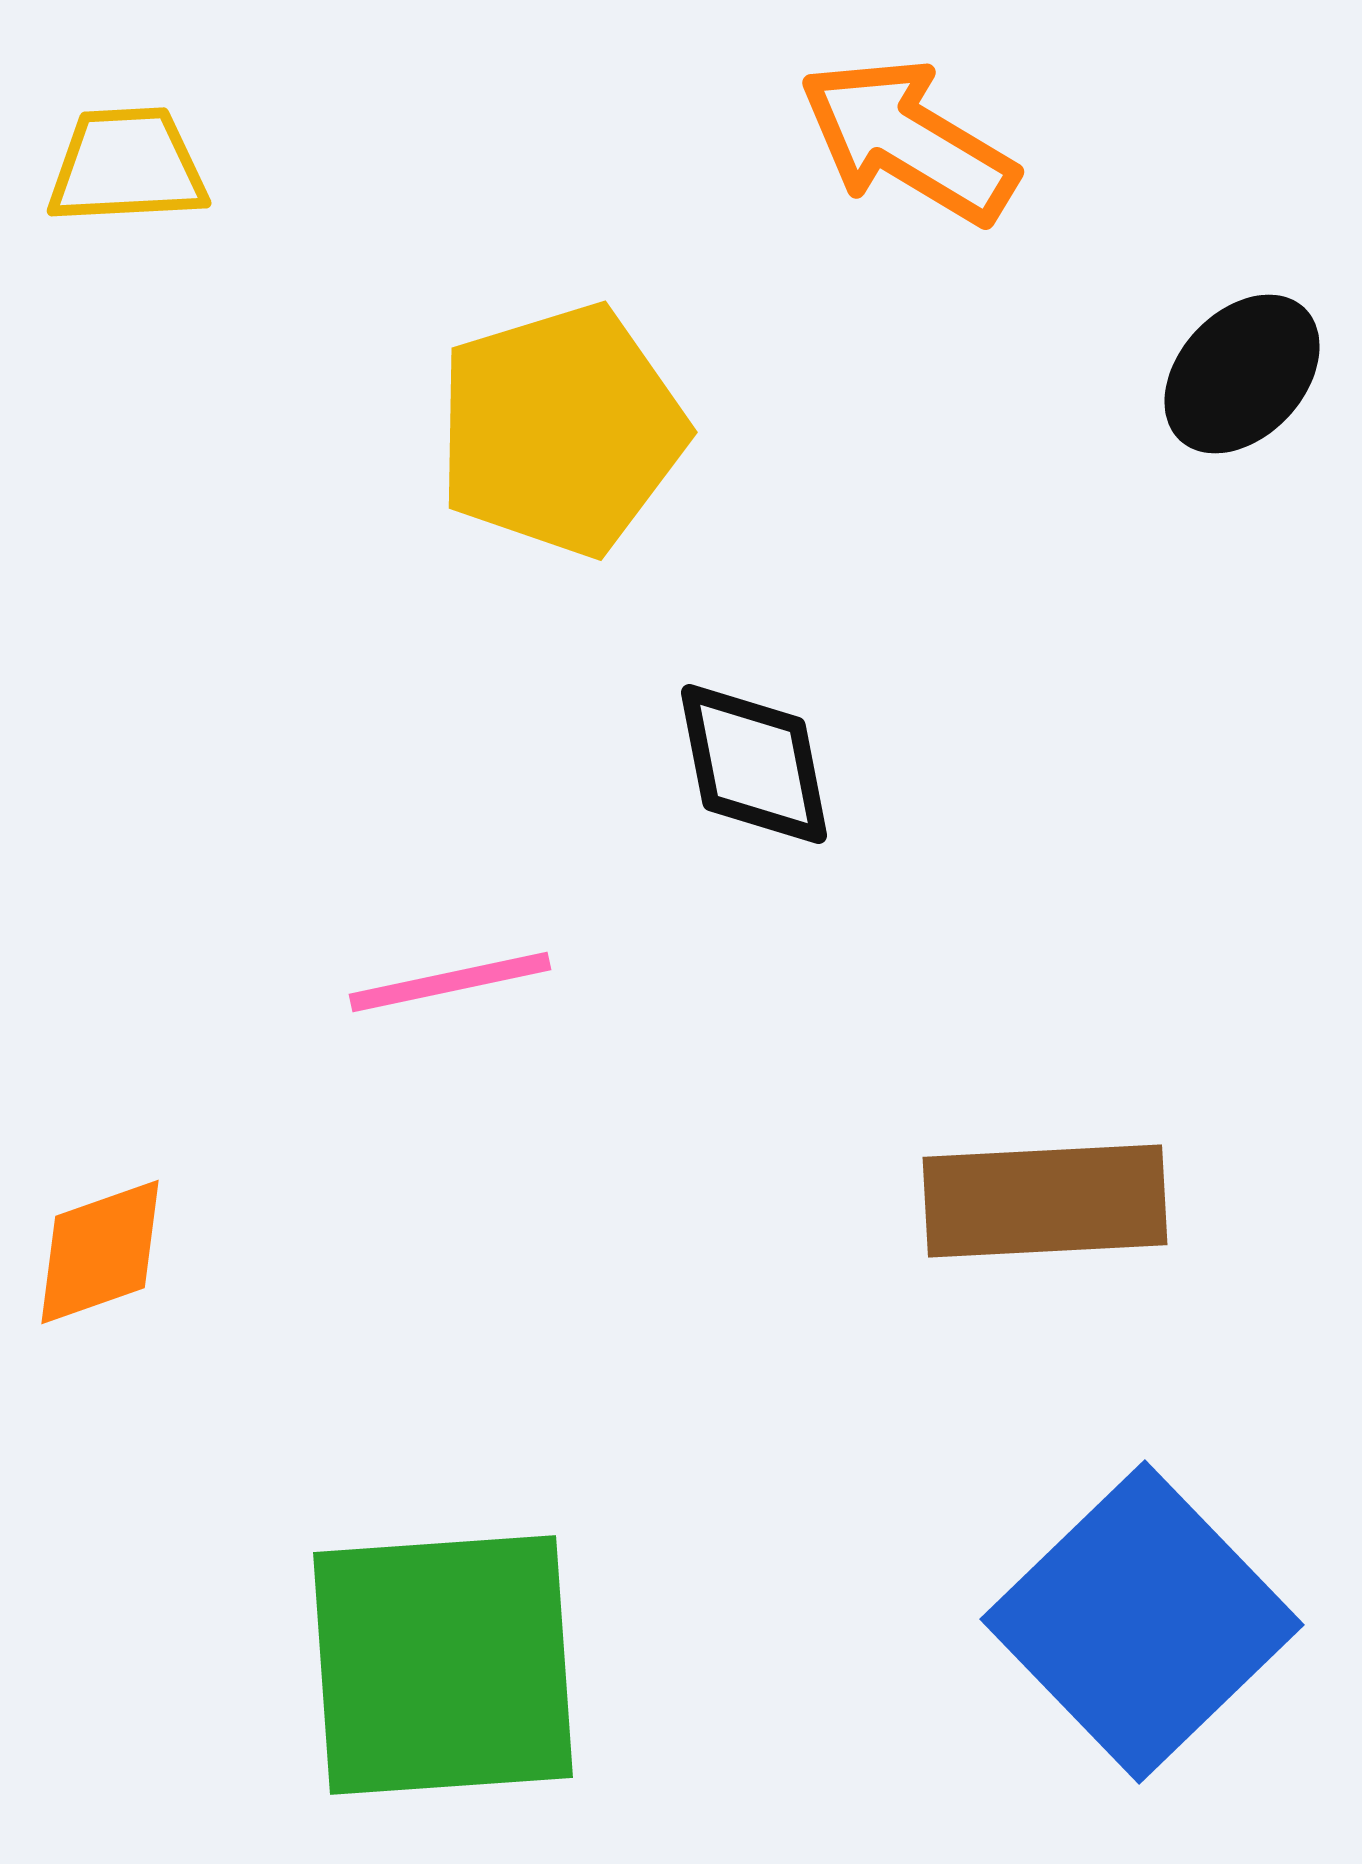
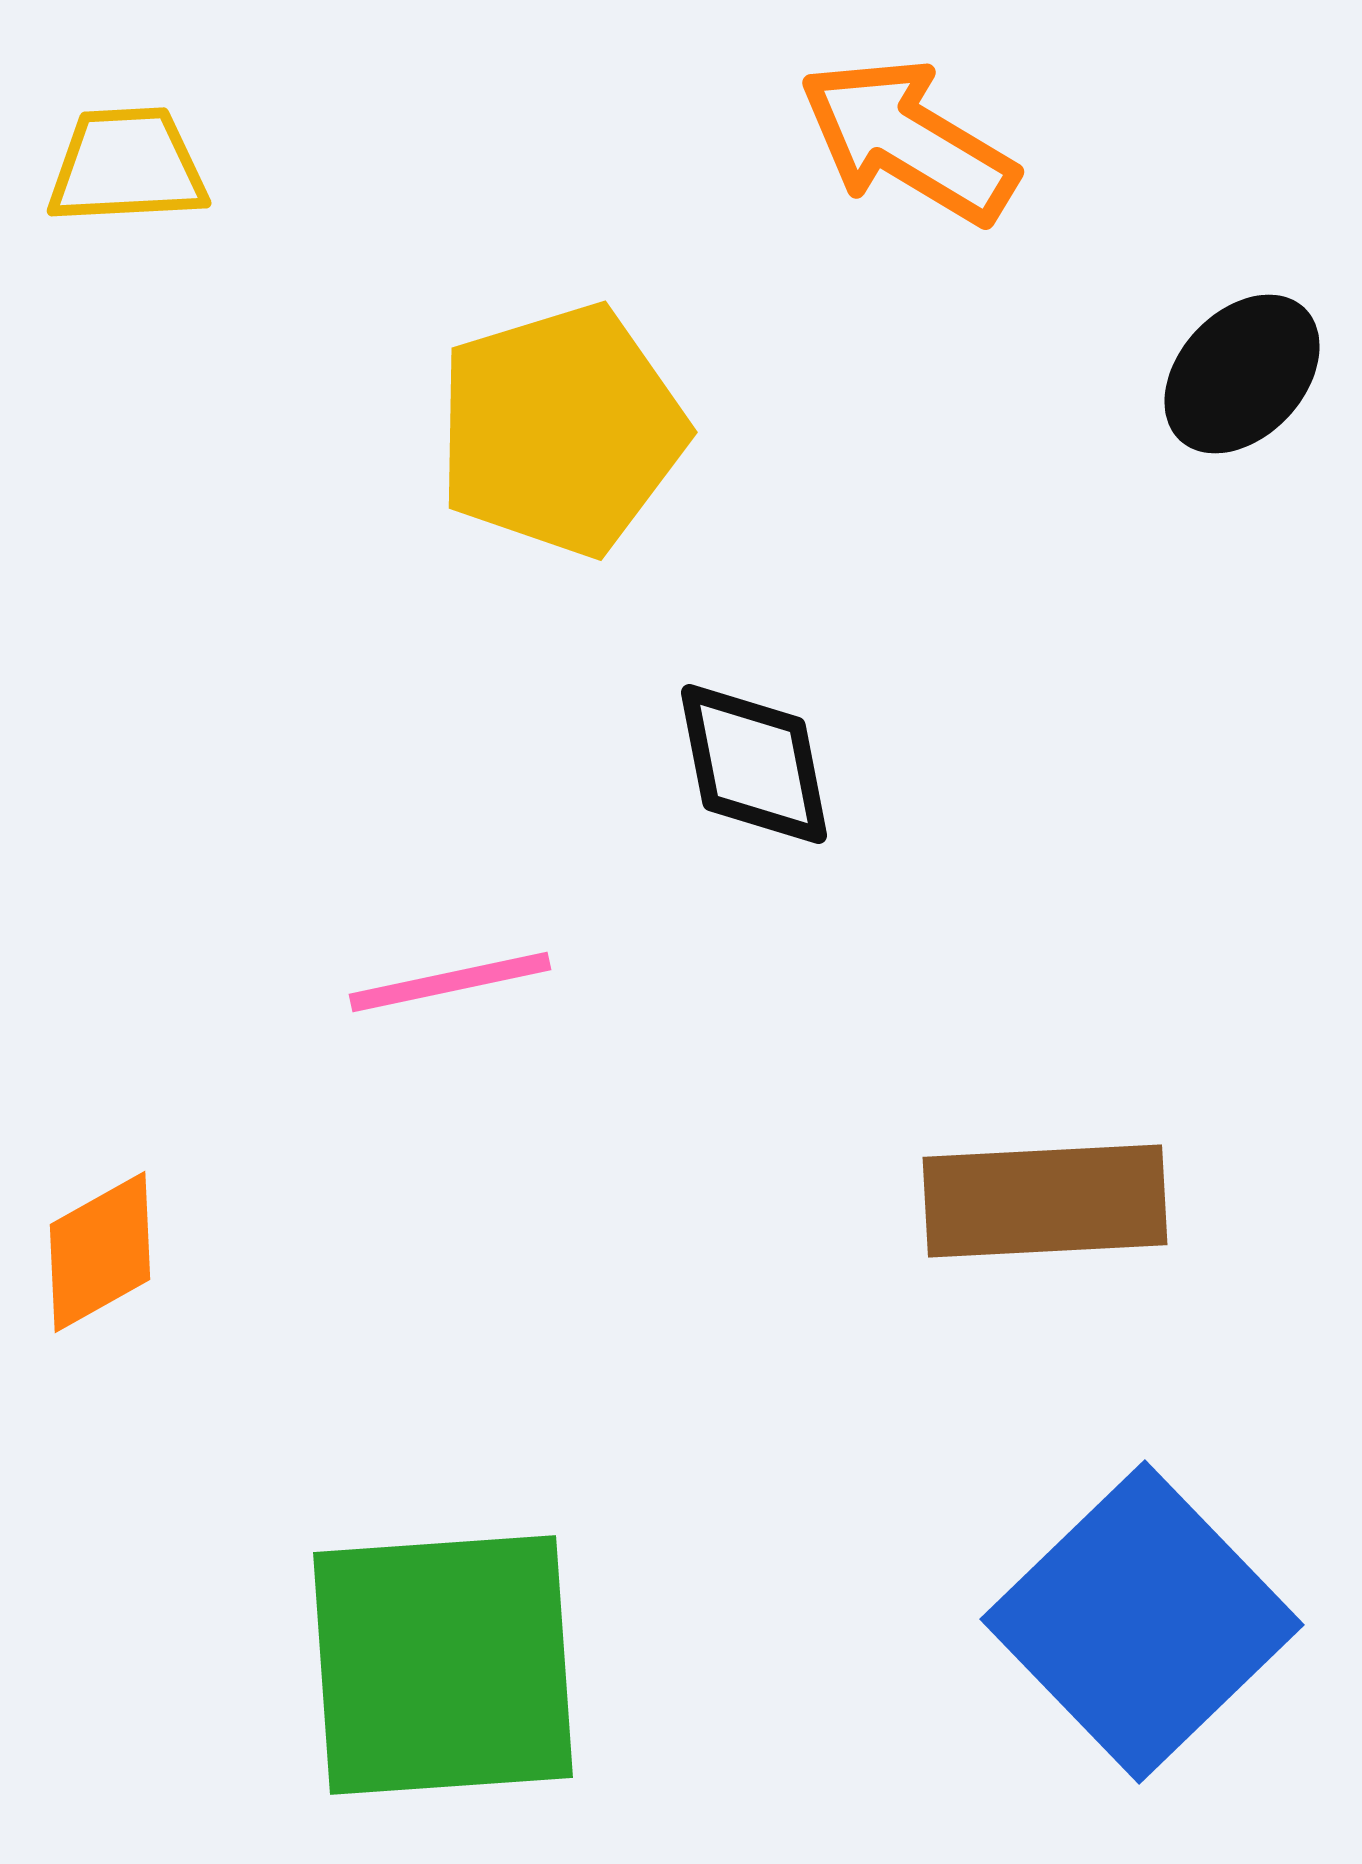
orange diamond: rotated 10 degrees counterclockwise
